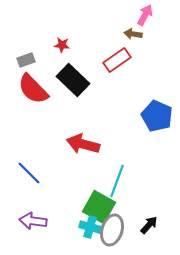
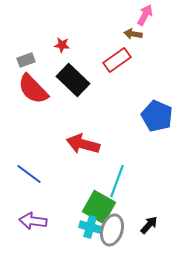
blue line: moved 1 px down; rotated 8 degrees counterclockwise
